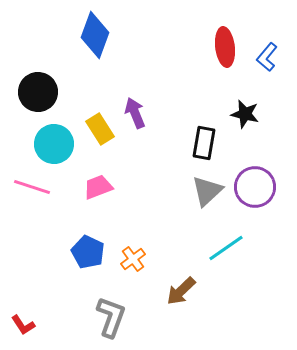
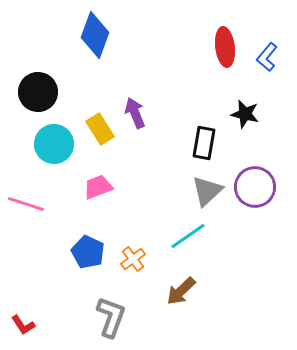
pink line: moved 6 px left, 17 px down
cyan line: moved 38 px left, 12 px up
